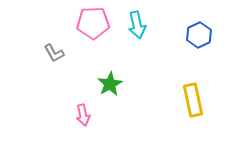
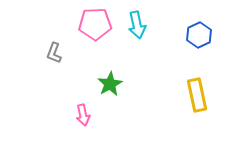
pink pentagon: moved 2 px right, 1 px down
gray L-shape: rotated 50 degrees clockwise
yellow rectangle: moved 4 px right, 5 px up
